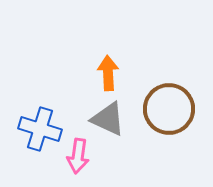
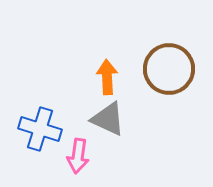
orange arrow: moved 1 px left, 4 px down
brown circle: moved 40 px up
